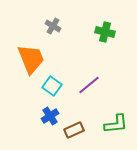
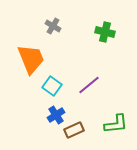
blue cross: moved 6 px right, 1 px up
